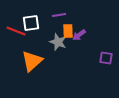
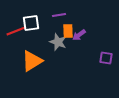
red line: rotated 42 degrees counterclockwise
orange triangle: rotated 10 degrees clockwise
